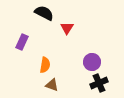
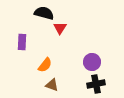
black semicircle: rotated 12 degrees counterclockwise
red triangle: moved 7 px left
purple rectangle: rotated 21 degrees counterclockwise
orange semicircle: rotated 28 degrees clockwise
black cross: moved 3 px left, 1 px down; rotated 12 degrees clockwise
